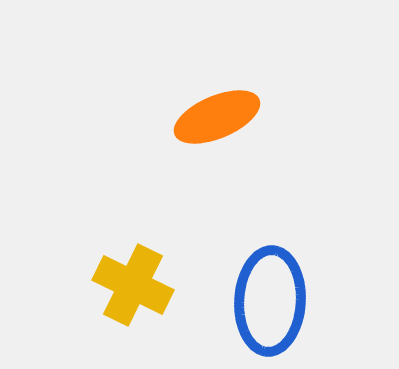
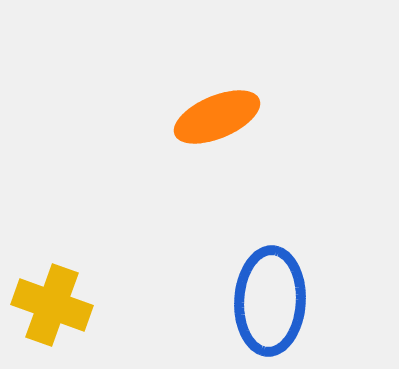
yellow cross: moved 81 px left, 20 px down; rotated 6 degrees counterclockwise
